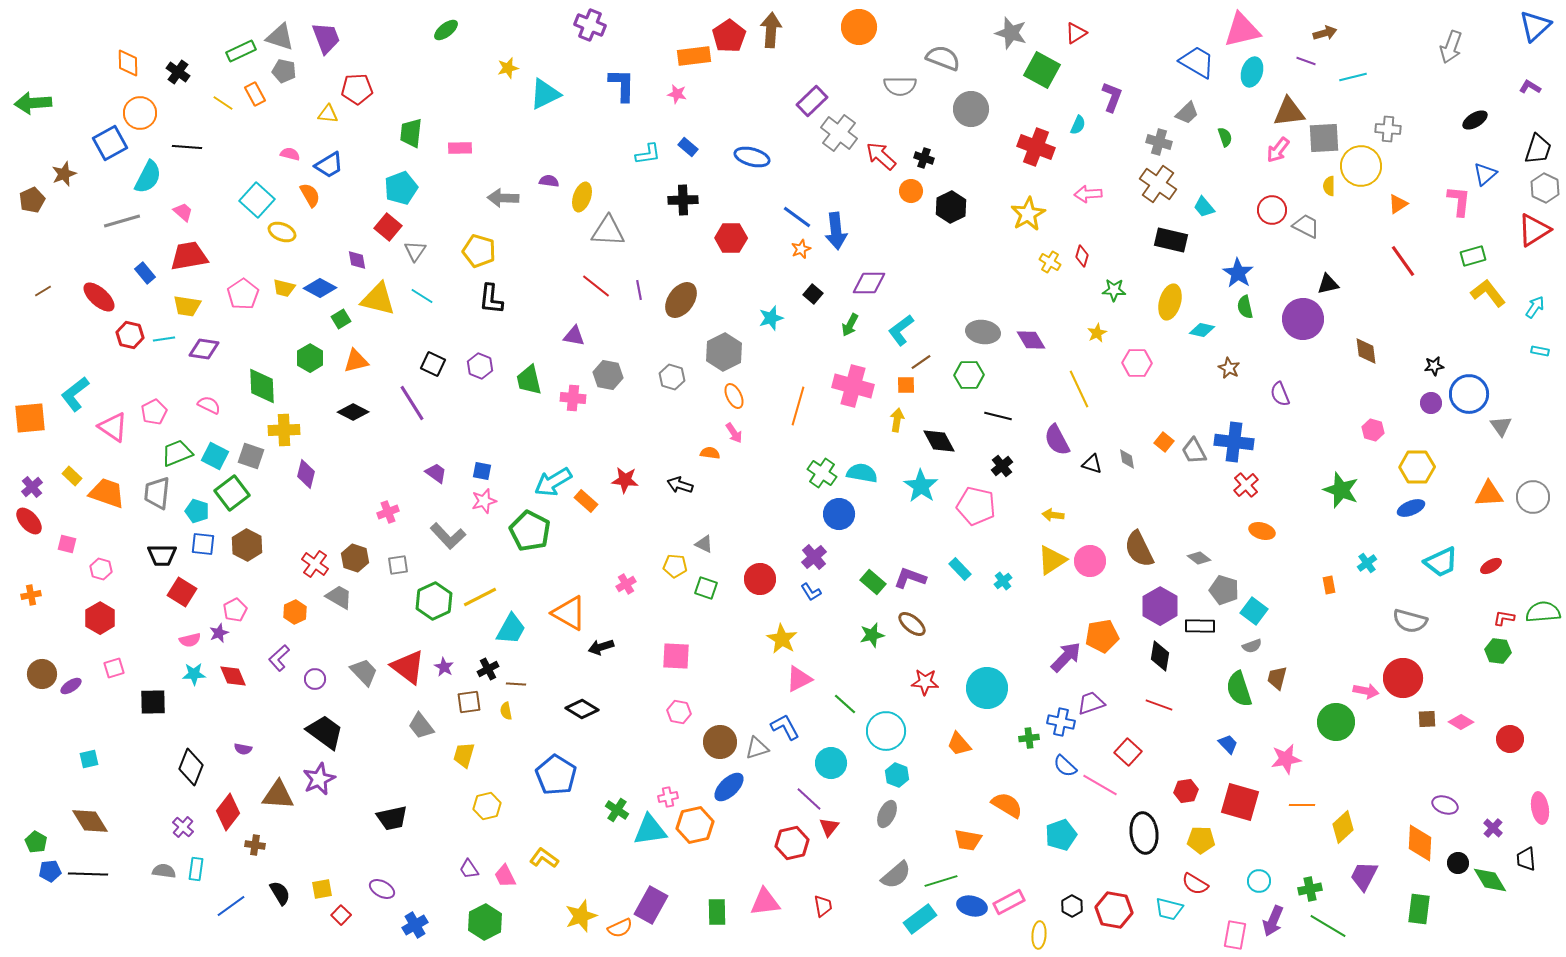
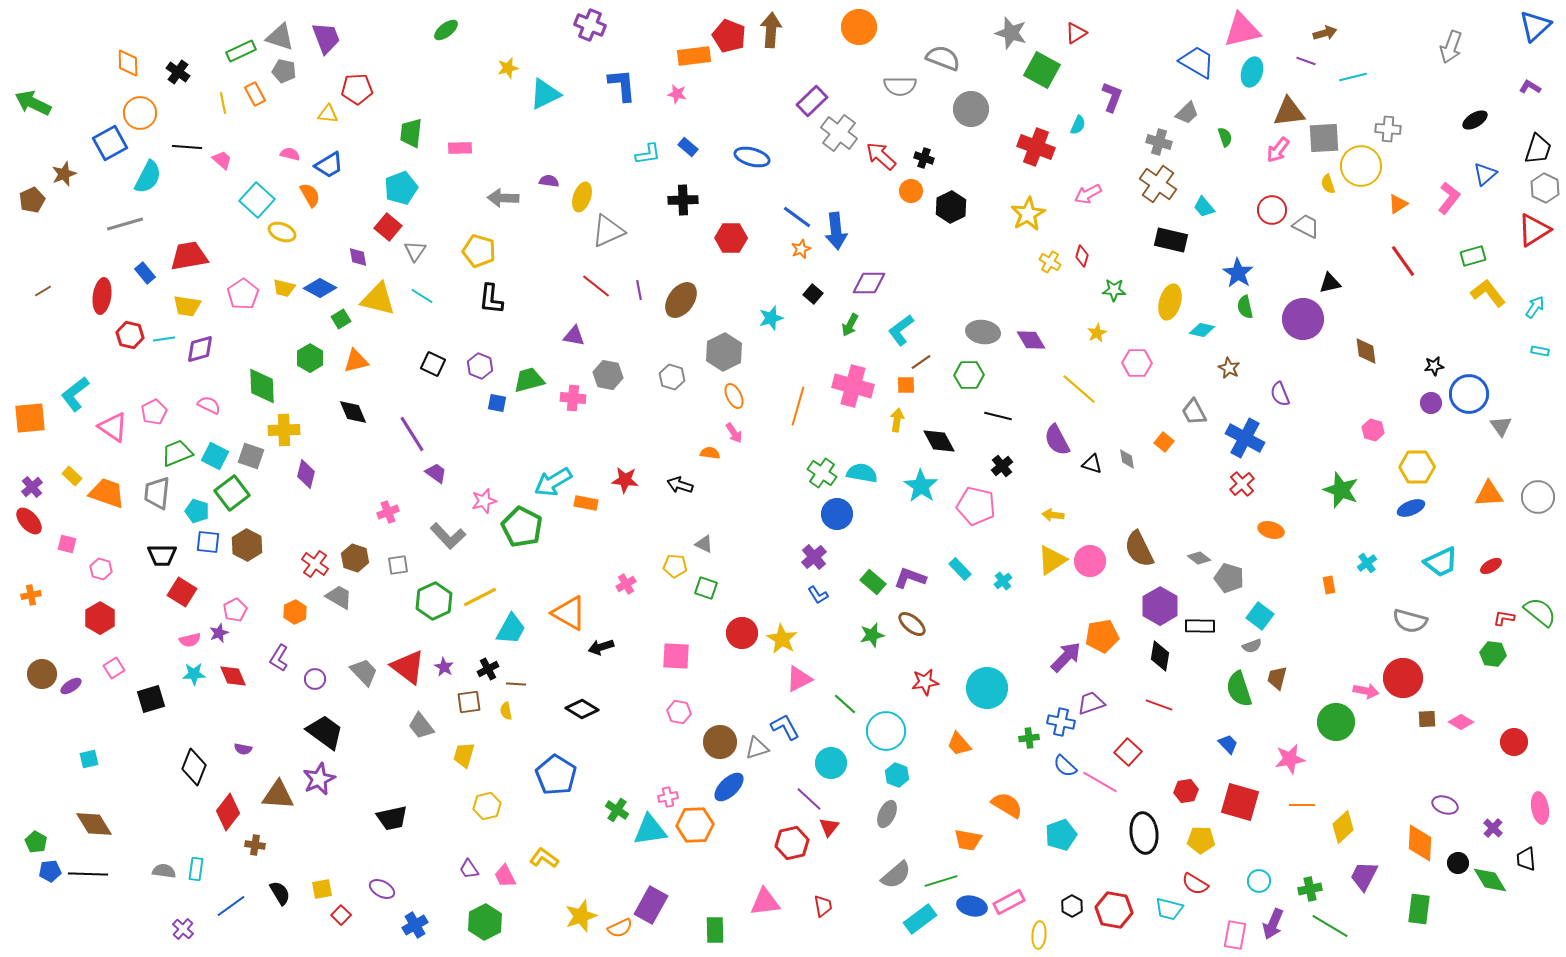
red pentagon at (729, 36): rotated 16 degrees counterclockwise
blue L-shape at (622, 85): rotated 6 degrees counterclockwise
green arrow at (33, 103): rotated 30 degrees clockwise
yellow line at (223, 103): rotated 45 degrees clockwise
yellow semicircle at (1329, 186): moved 1 px left, 2 px up; rotated 18 degrees counterclockwise
pink arrow at (1088, 194): rotated 24 degrees counterclockwise
pink L-shape at (1459, 201): moved 10 px left, 3 px up; rotated 32 degrees clockwise
pink trapezoid at (183, 212): moved 39 px right, 52 px up
gray line at (122, 221): moved 3 px right, 3 px down
gray triangle at (608, 231): rotated 27 degrees counterclockwise
purple diamond at (357, 260): moved 1 px right, 3 px up
black triangle at (1328, 284): moved 2 px right, 1 px up
red ellipse at (99, 297): moved 3 px right, 1 px up; rotated 56 degrees clockwise
purple diamond at (204, 349): moved 4 px left; rotated 24 degrees counterclockwise
green trapezoid at (529, 380): rotated 88 degrees clockwise
yellow line at (1079, 389): rotated 24 degrees counterclockwise
purple line at (412, 403): moved 31 px down
black diamond at (353, 412): rotated 40 degrees clockwise
blue cross at (1234, 442): moved 11 px right, 4 px up; rotated 21 degrees clockwise
gray trapezoid at (1194, 451): moved 39 px up
blue square at (482, 471): moved 15 px right, 68 px up
red cross at (1246, 485): moved 4 px left, 1 px up
gray circle at (1533, 497): moved 5 px right
orange rectangle at (586, 501): moved 2 px down; rotated 30 degrees counterclockwise
blue circle at (839, 514): moved 2 px left
green pentagon at (530, 531): moved 8 px left, 4 px up
orange ellipse at (1262, 531): moved 9 px right, 1 px up
blue square at (203, 544): moved 5 px right, 2 px up
red circle at (760, 579): moved 18 px left, 54 px down
gray pentagon at (1224, 590): moved 5 px right, 12 px up
blue L-shape at (811, 592): moved 7 px right, 3 px down
cyan square at (1254, 611): moved 6 px right, 5 px down
green semicircle at (1543, 612): moved 3 px left; rotated 44 degrees clockwise
green hexagon at (1498, 651): moved 5 px left, 3 px down
purple L-shape at (279, 658): rotated 16 degrees counterclockwise
pink square at (114, 668): rotated 15 degrees counterclockwise
red star at (925, 682): rotated 12 degrees counterclockwise
black square at (153, 702): moved 2 px left, 3 px up; rotated 16 degrees counterclockwise
red circle at (1510, 739): moved 4 px right, 3 px down
pink star at (1286, 759): moved 4 px right
black diamond at (191, 767): moved 3 px right
pink line at (1100, 785): moved 3 px up
brown diamond at (90, 821): moved 4 px right, 3 px down
orange hexagon at (695, 825): rotated 9 degrees clockwise
purple cross at (183, 827): moved 102 px down
green rectangle at (717, 912): moved 2 px left, 18 px down
purple arrow at (1273, 921): moved 3 px down
green line at (1328, 926): moved 2 px right
